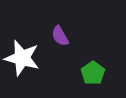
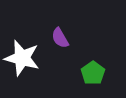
purple semicircle: moved 2 px down
